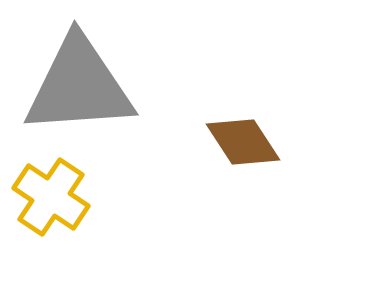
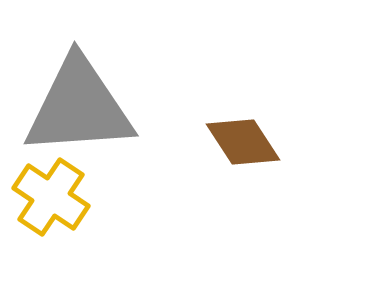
gray triangle: moved 21 px down
